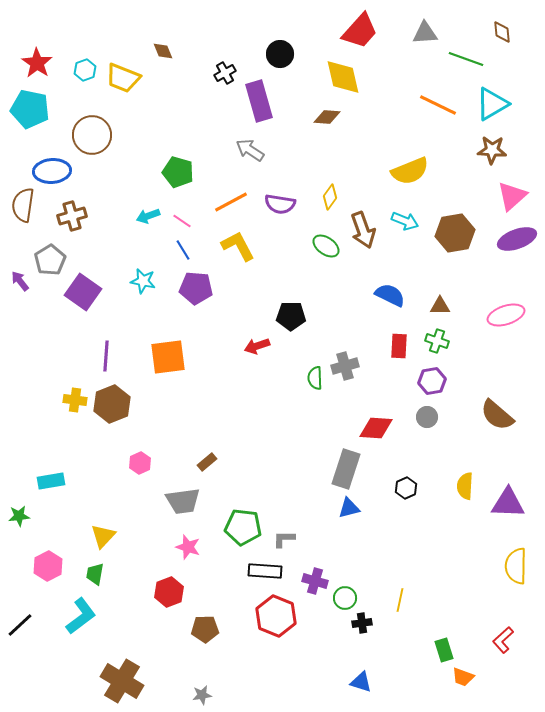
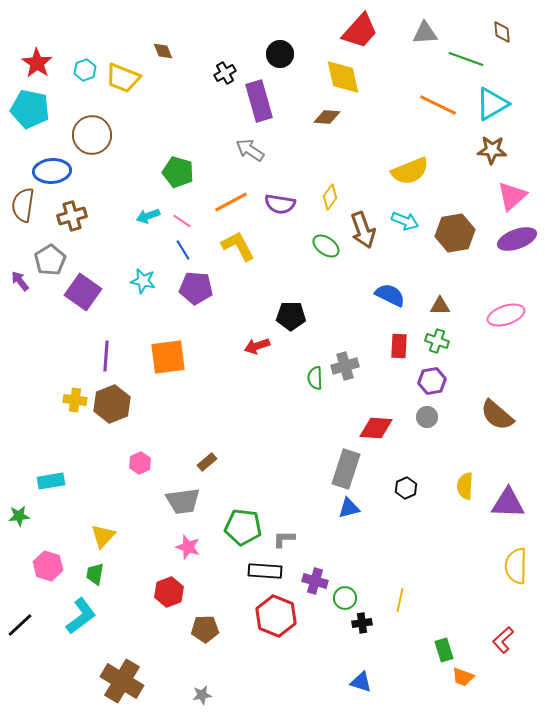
pink hexagon at (48, 566): rotated 16 degrees counterclockwise
